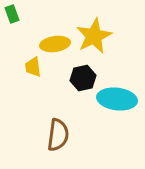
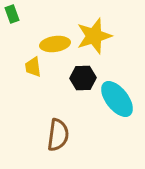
yellow star: rotated 9 degrees clockwise
black hexagon: rotated 10 degrees clockwise
cyan ellipse: rotated 45 degrees clockwise
